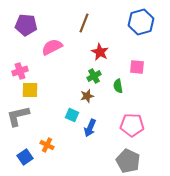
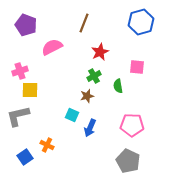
purple pentagon: rotated 15 degrees clockwise
red star: rotated 18 degrees clockwise
